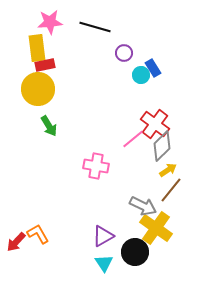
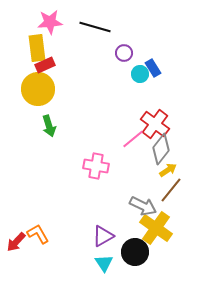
red rectangle: rotated 12 degrees counterclockwise
cyan circle: moved 1 px left, 1 px up
green arrow: rotated 15 degrees clockwise
gray diamond: moved 1 px left, 3 px down; rotated 8 degrees counterclockwise
